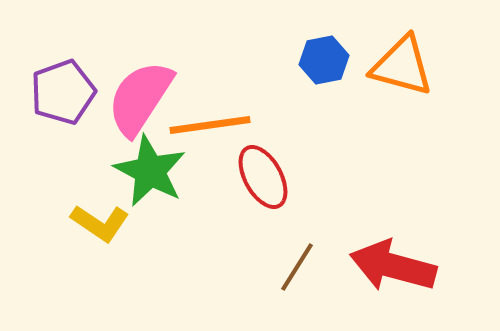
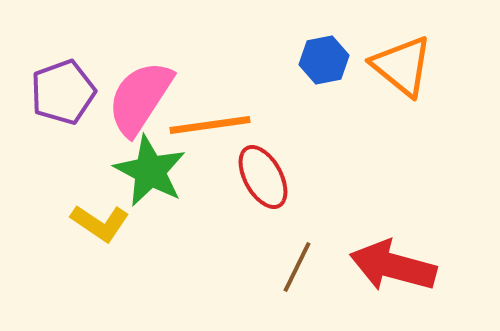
orange triangle: rotated 24 degrees clockwise
brown line: rotated 6 degrees counterclockwise
